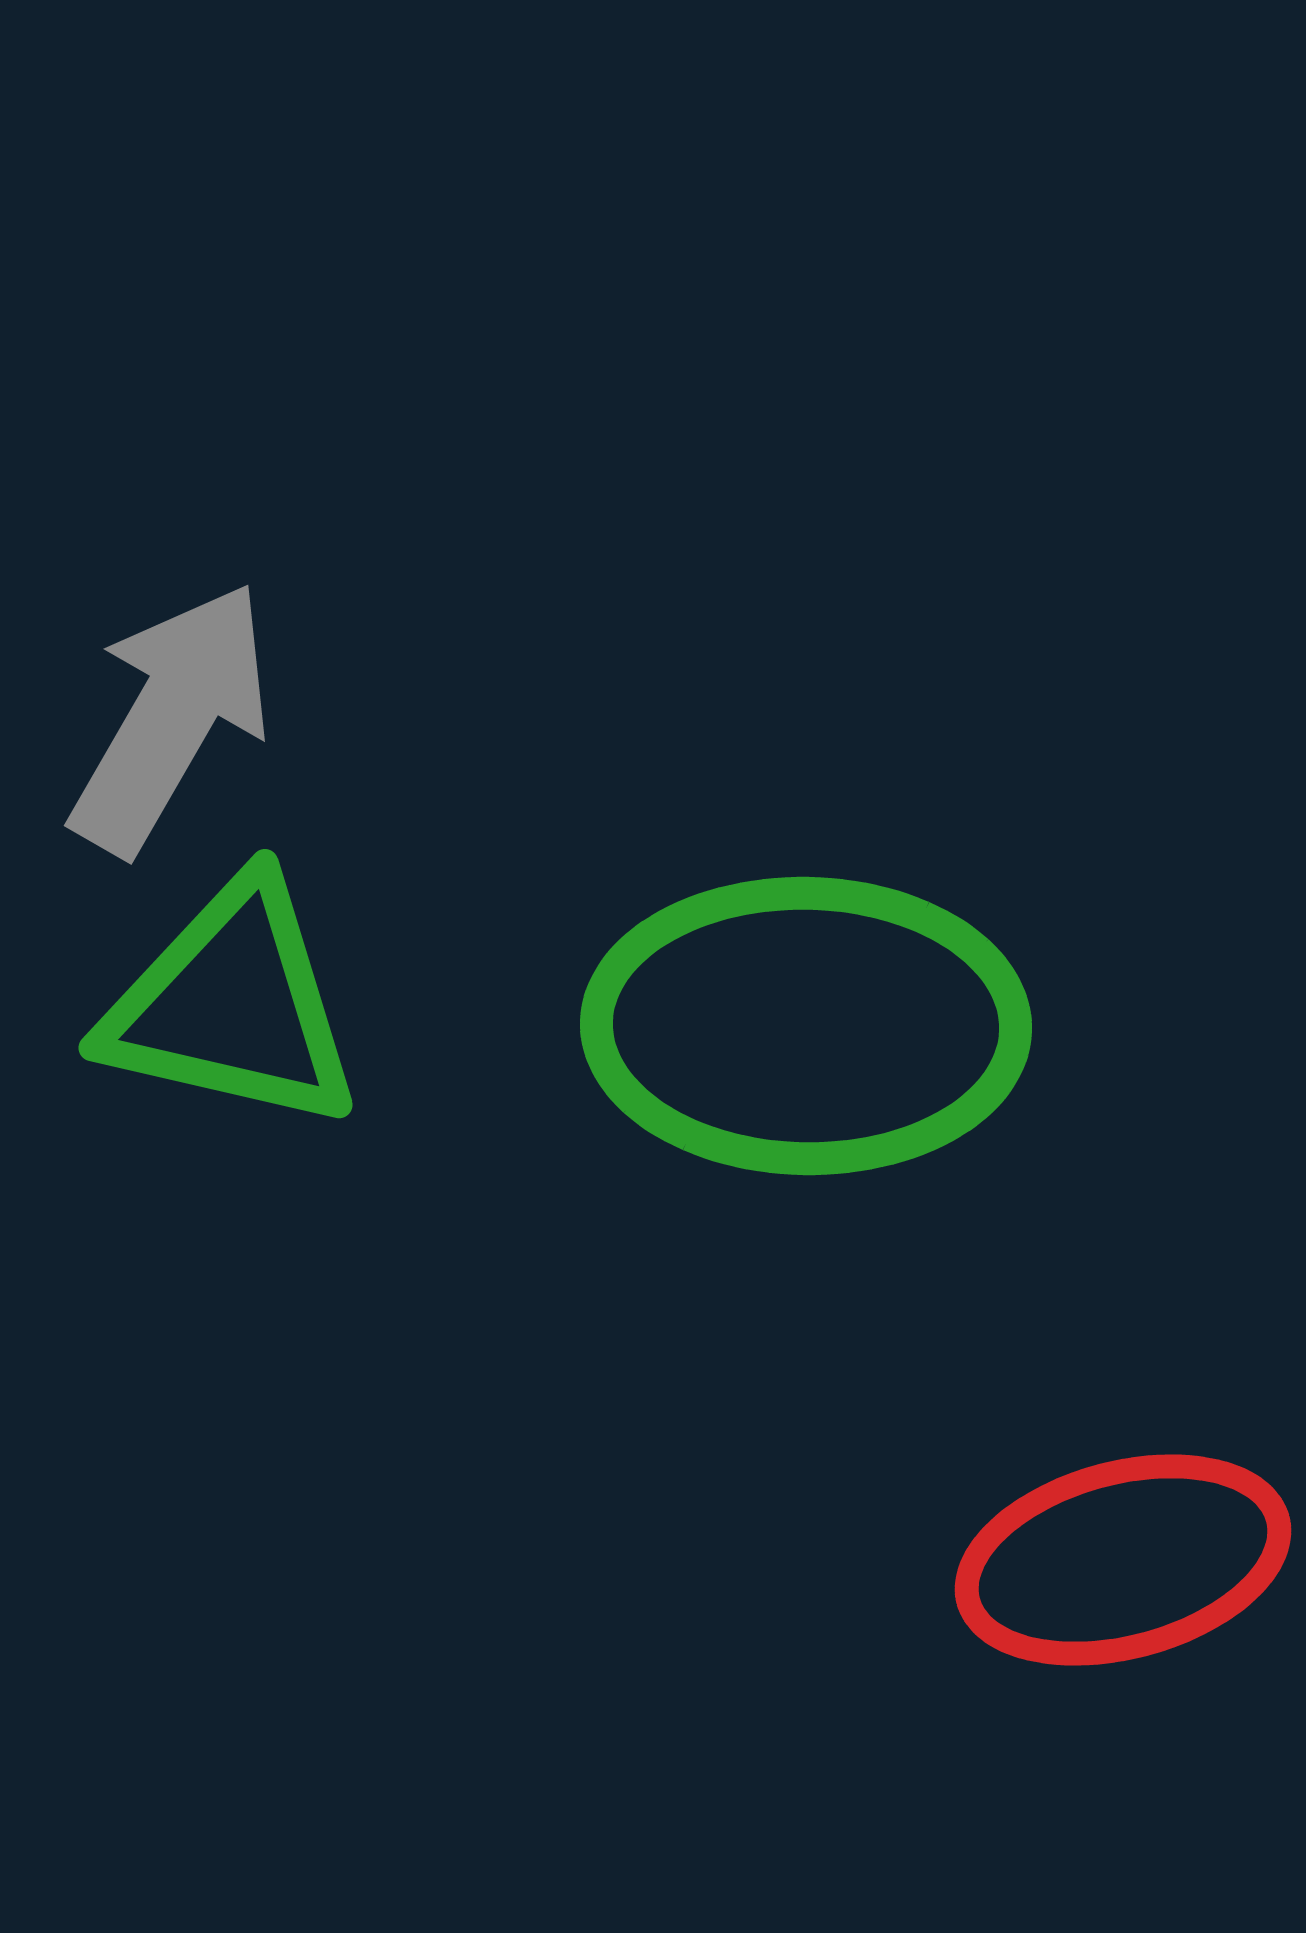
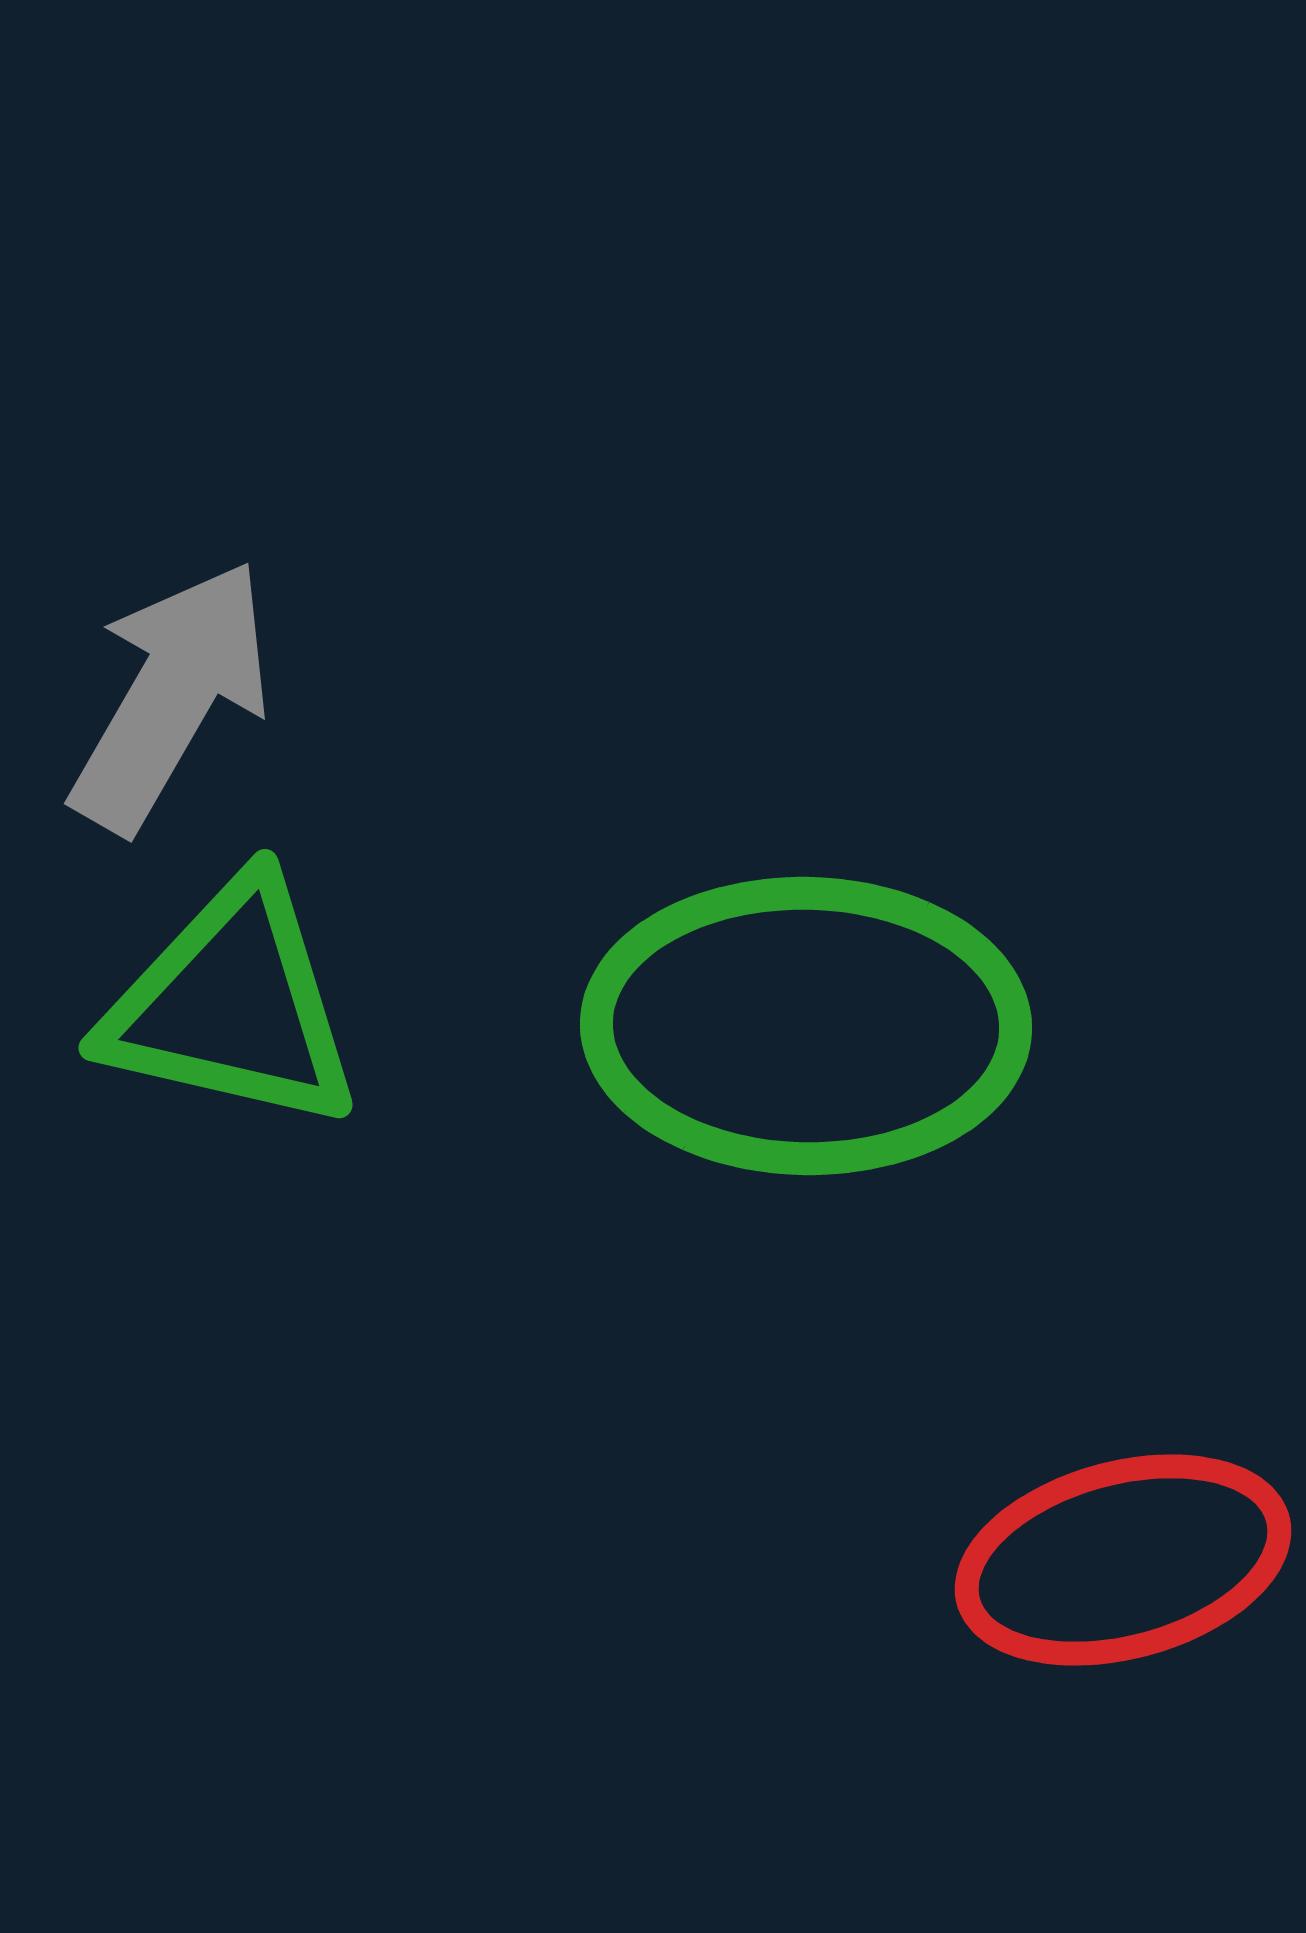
gray arrow: moved 22 px up
